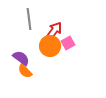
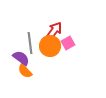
gray line: moved 1 px right, 24 px down
